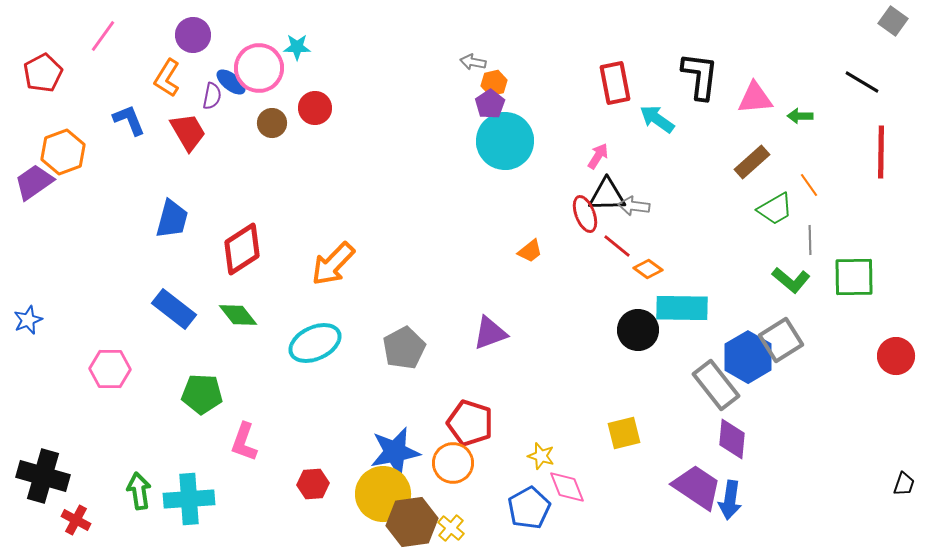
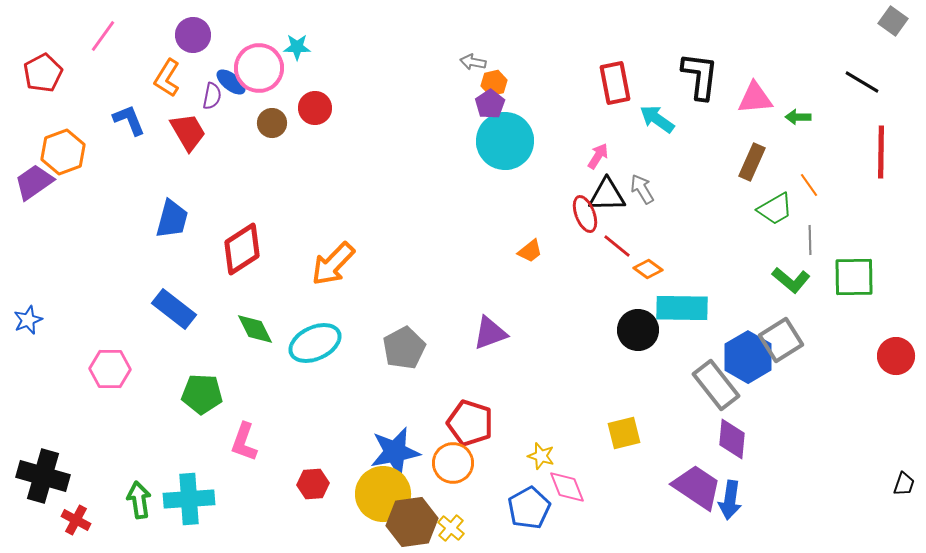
green arrow at (800, 116): moved 2 px left, 1 px down
brown rectangle at (752, 162): rotated 24 degrees counterclockwise
gray arrow at (634, 206): moved 8 px right, 17 px up; rotated 52 degrees clockwise
green diamond at (238, 315): moved 17 px right, 14 px down; rotated 12 degrees clockwise
green arrow at (139, 491): moved 9 px down
